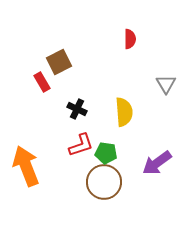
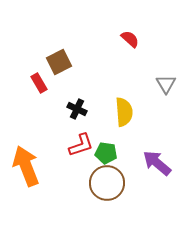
red semicircle: rotated 48 degrees counterclockwise
red rectangle: moved 3 px left, 1 px down
purple arrow: rotated 76 degrees clockwise
brown circle: moved 3 px right, 1 px down
